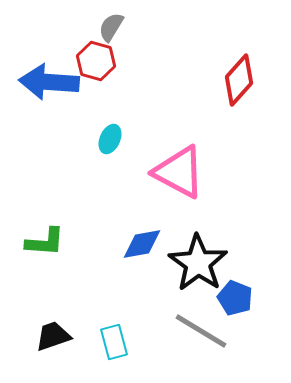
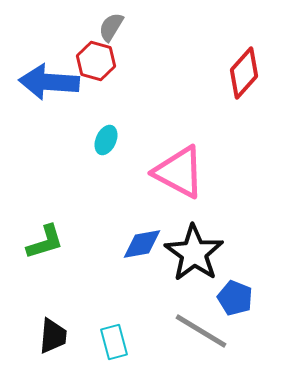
red diamond: moved 5 px right, 7 px up
cyan ellipse: moved 4 px left, 1 px down
green L-shape: rotated 21 degrees counterclockwise
black star: moved 4 px left, 10 px up
black trapezoid: rotated 114 degrees clockwise
